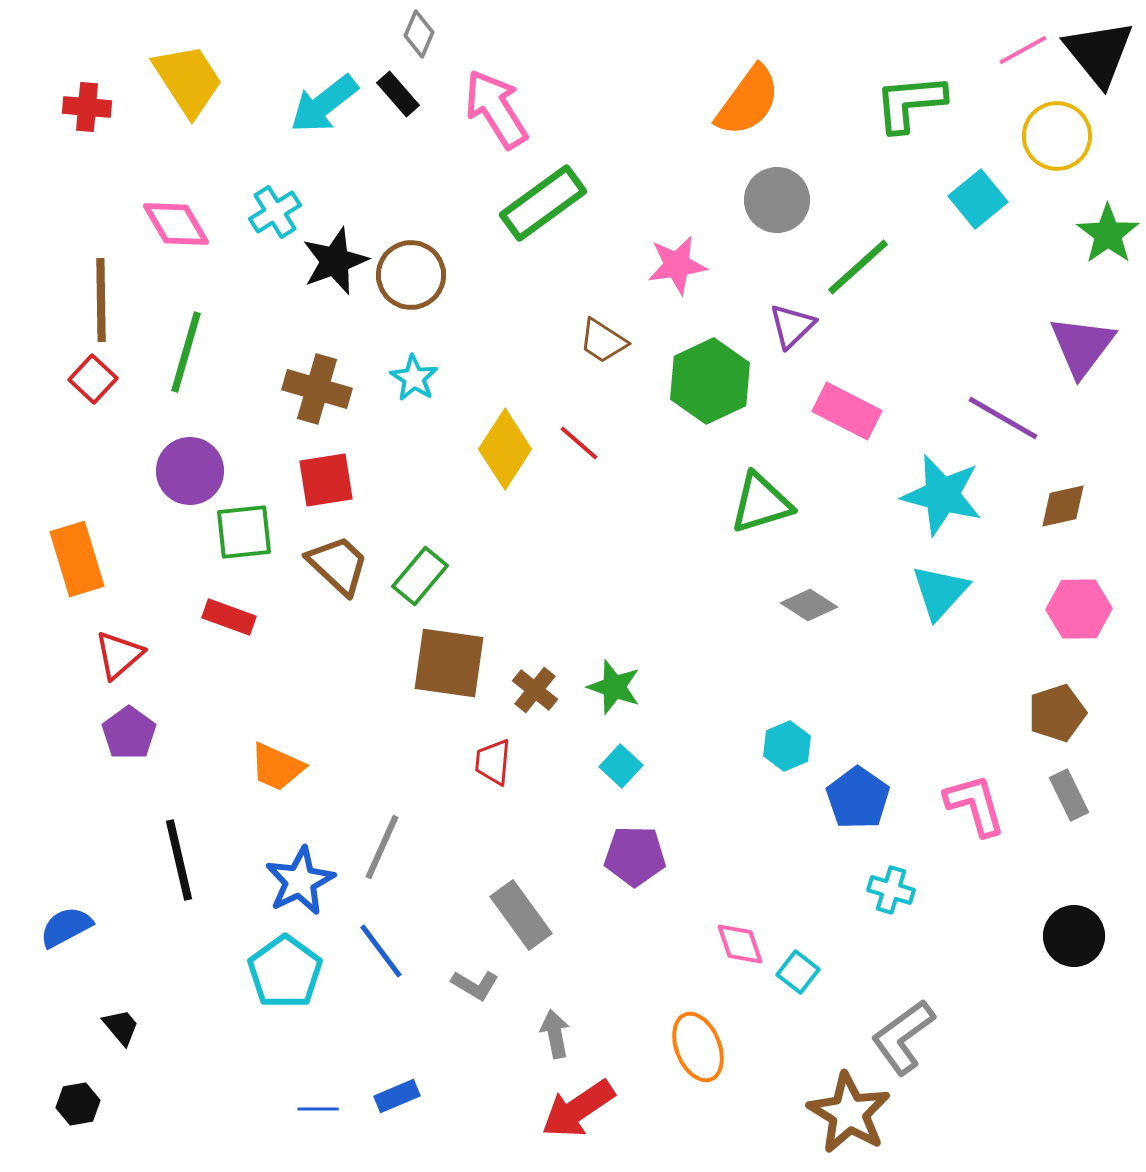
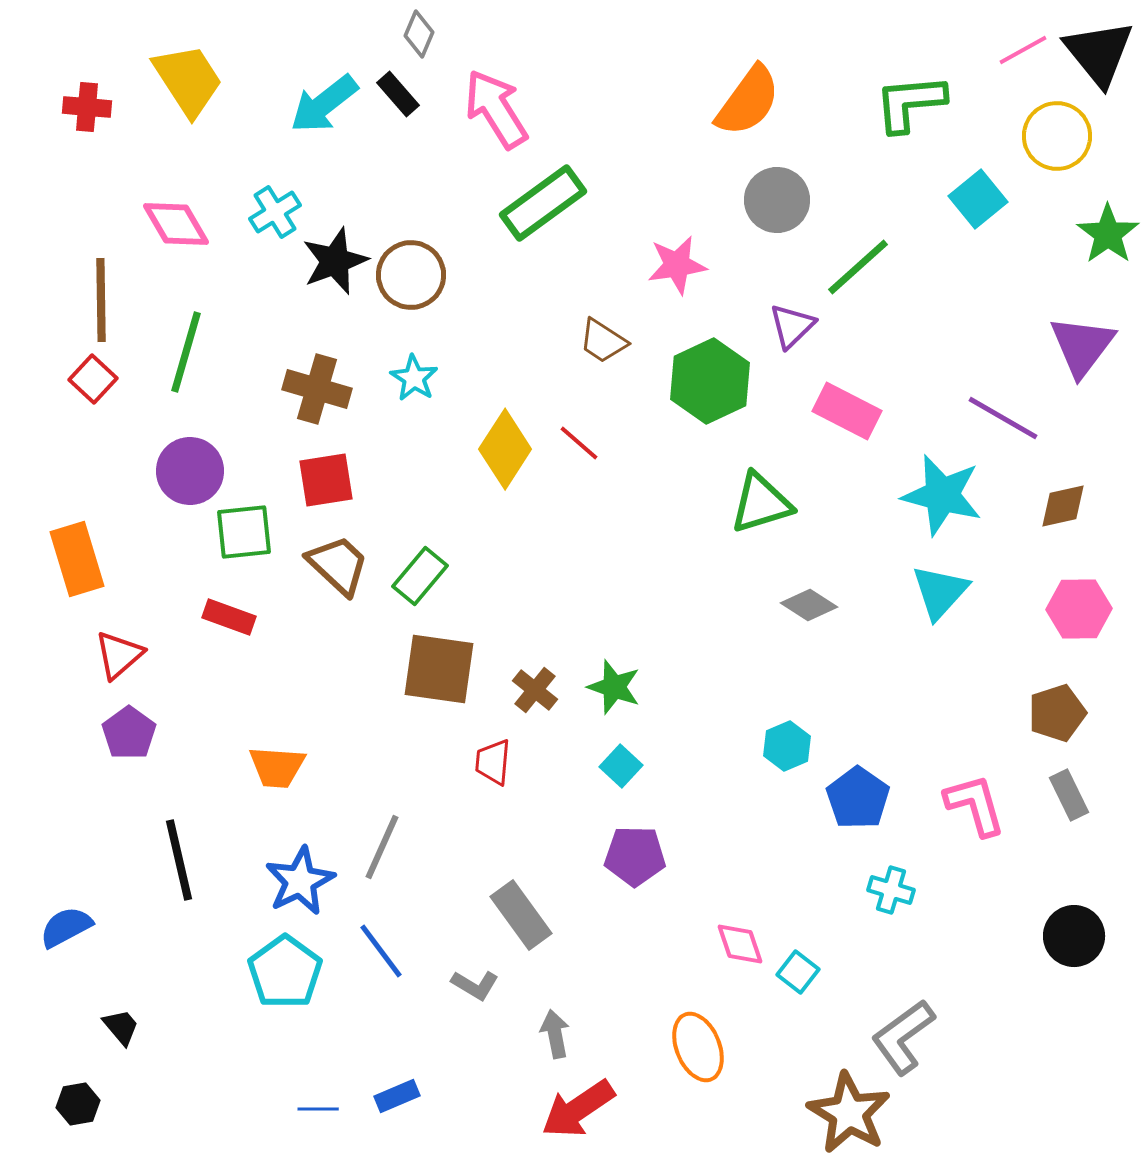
brown square at (449, 663): moved 10 px left, 6 px down
orange trapezoid at (277, 767): rotated 20 degrees counterclockwise
